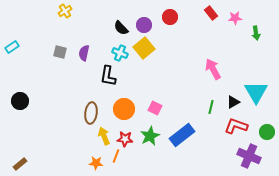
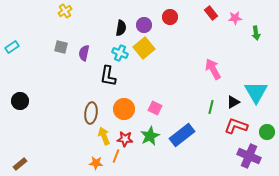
black semicircle: rotated 126 degrees counterclockwise
gray square: moved 1 px right, 5 px up
